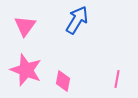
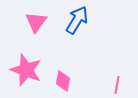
pink triangle: moved 11 px right, 4 px up
pink line: moved 6 px down
